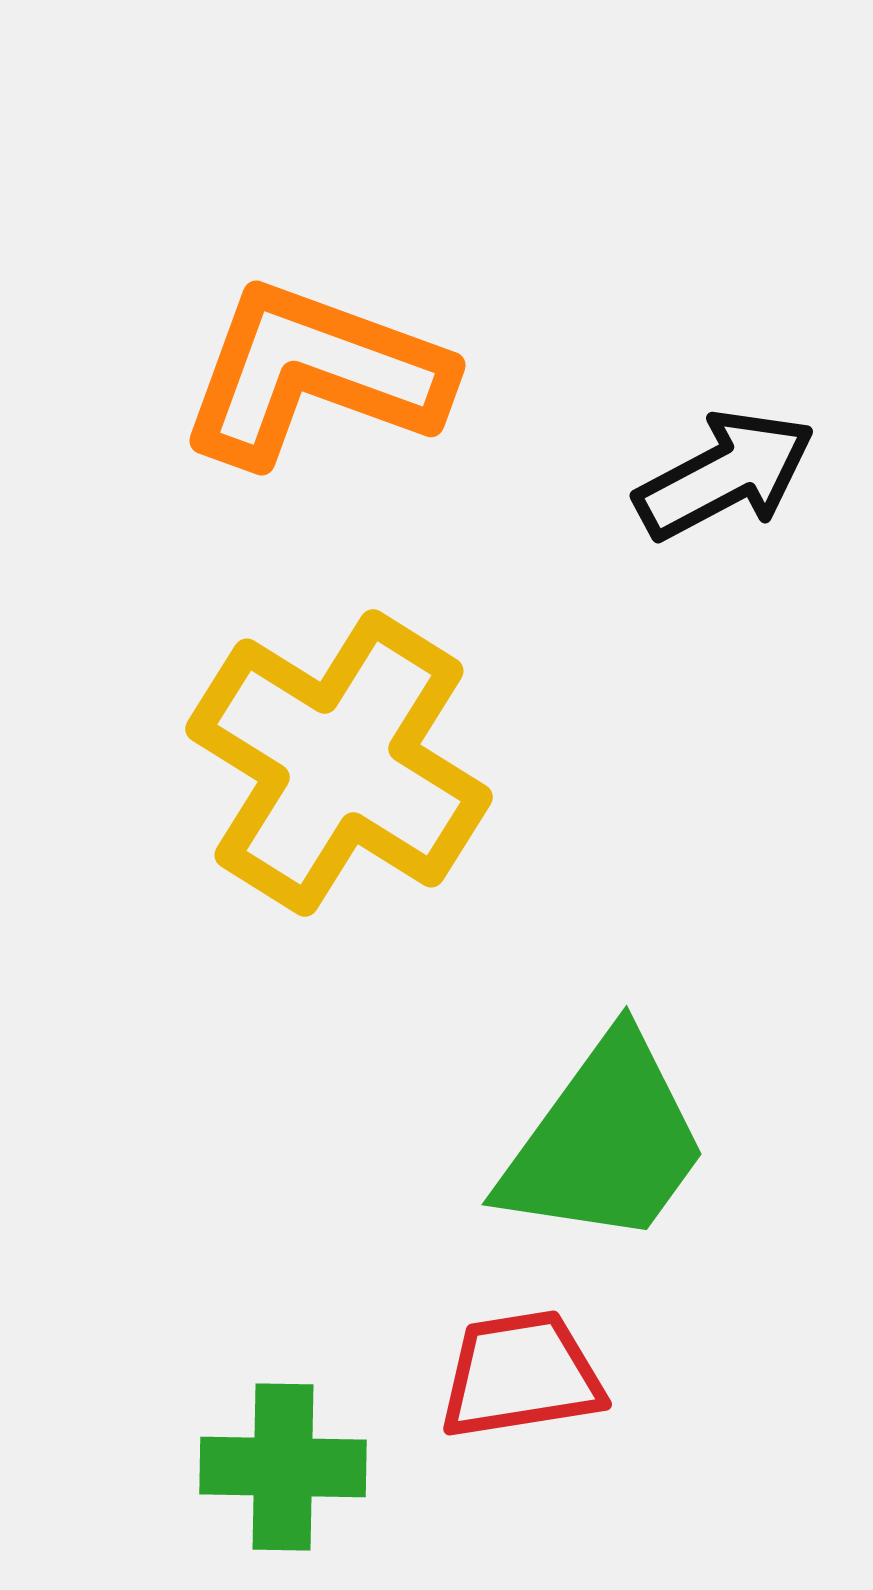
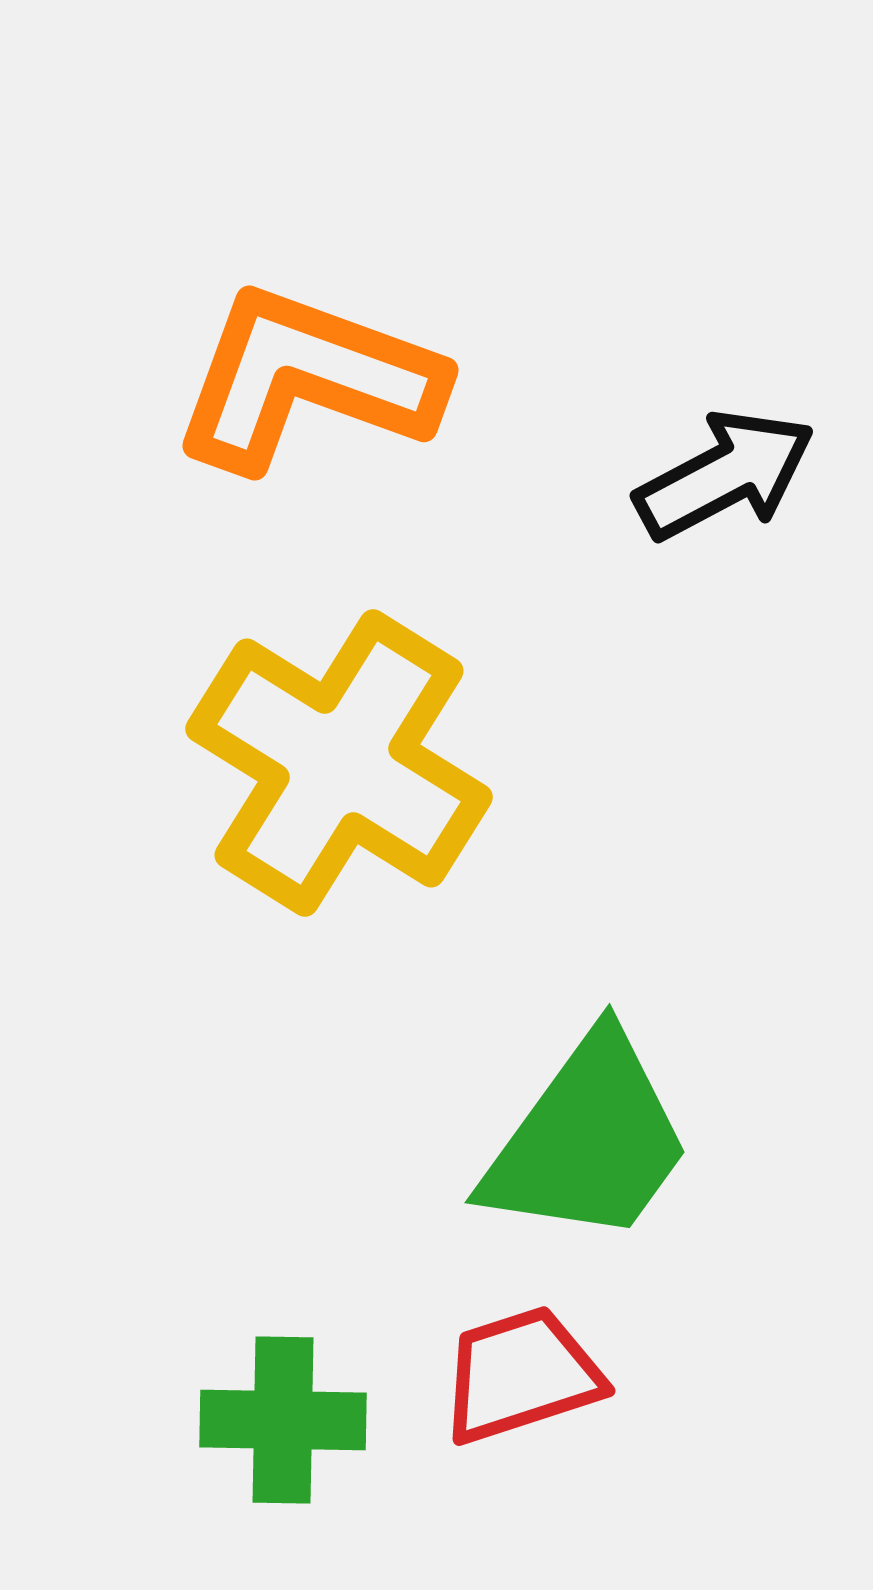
orange L-shape: moved 7 px left, 5 px down
green trapezoid: moved 17 px left, 2 px up
red trapezoid: rotated 9 degrees counterclockwise
green cross: moved 47 px up
